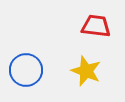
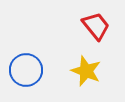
red trapezoid: rotated 44 degrees clockwise
